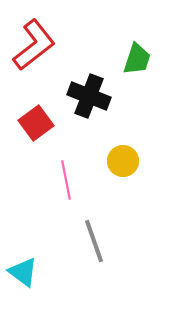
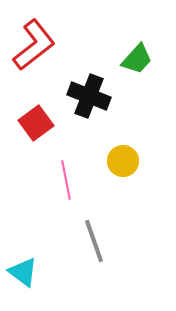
green trapezoid: rotated 24 degrees clockwise
